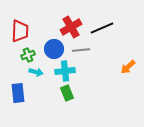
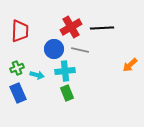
black line: rotated 20 degrees clockwise
gray line: moved 1 px left; rotated 18 degrees clockwise
green cross: moved 11 px left, 13 px down
orange arrow: moved 2 px right, 2 px up
cyan arrow: moved 1 px right, 3 px down
blue rectangle: rotated 18 degrees counterclockwise
